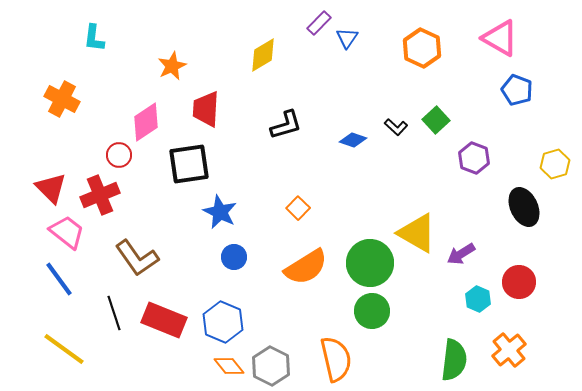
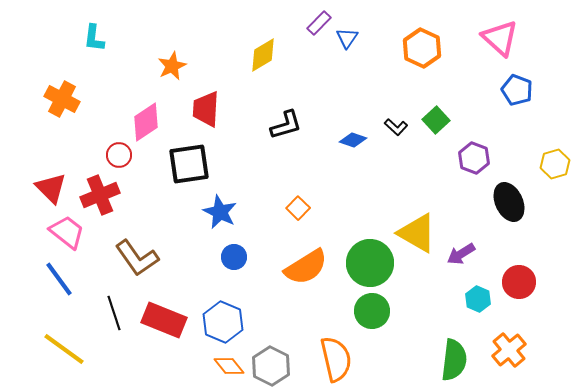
pink triangle at (500, 38): rotated 12 degrees clockwise
black ellipse at (524, 207): moved 15 px left, 5 px up
